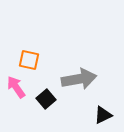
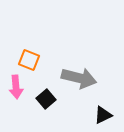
orange square: rotated 10 degrees clockwise
gray arrow: moved 1 px up; rotated 24 degrees clockwise
pink arrow: rotated 150 degrees counterclockwise
